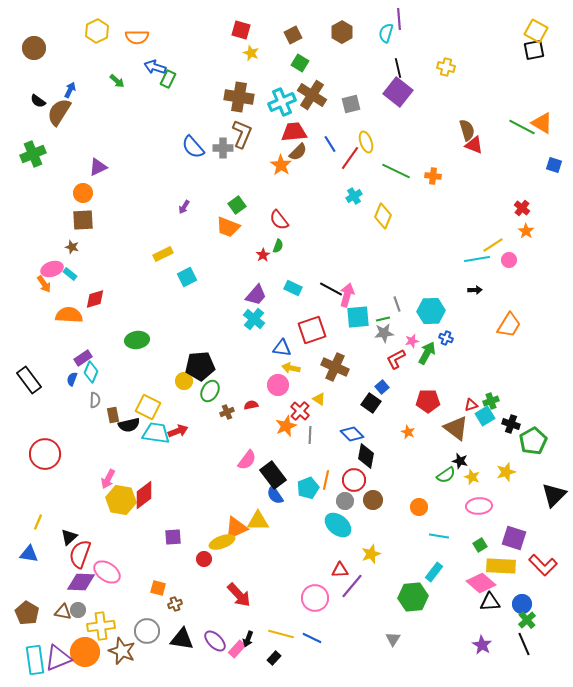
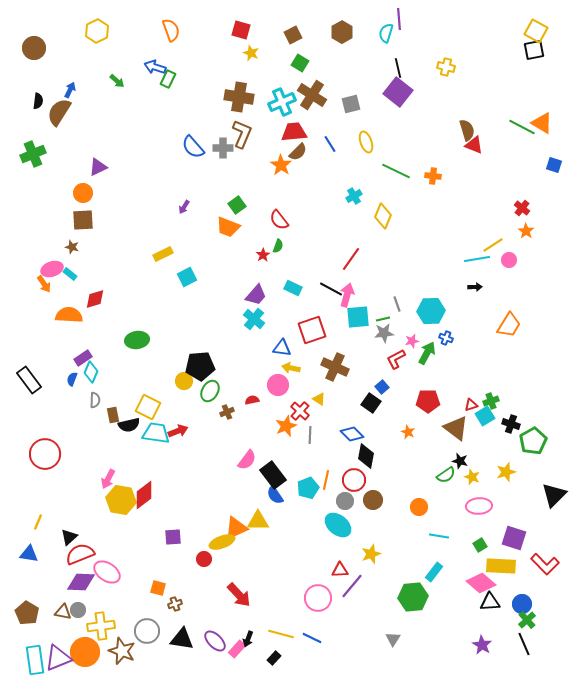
orange semicircle at (137, 37): moved 34 px right, 7 px up; rotated 110 degrees counterclockwise
black semicircle at (38, 101): rotated 119 degrees counterclockwise
red line at (350, 158): moved 1 px right, 101 px down
black arrow at (475, 290): moved 3 px up
red semicircle at (251, 405): moved 1 px right, 5 px up
red semicircle at (80, 554): rotated 48 degrees clockwise
red L-shape at (543, 565): moved 2 px right, 1 px up
pink circle at (315, 598): moved 3 px right
